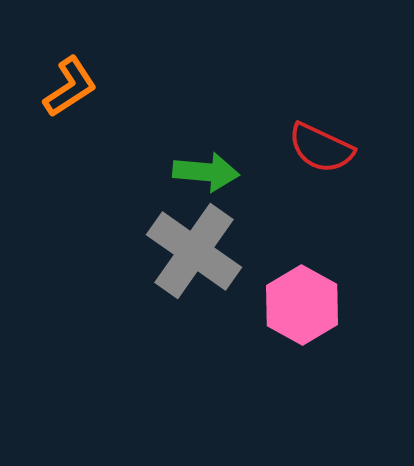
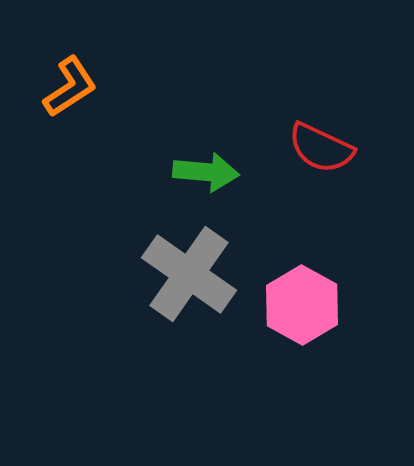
gray cross: moved 5 px left, 23 px down
